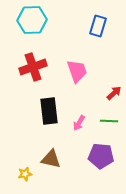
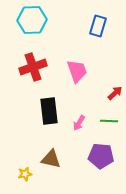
red arrow: moved 1 px right
